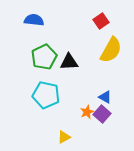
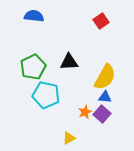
blue semicircle: moved 4 px up
yellow semicircle: moved 6 px left, 27 px down
green pentagon: moved 11 px left, 10 px down
blue triangle: rotated 24 degrees counterclockwise
orange star: moved 2 px left
yellow triangle: moved 5 px right, 1 px down
